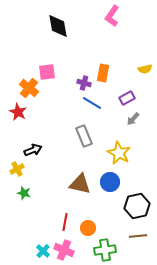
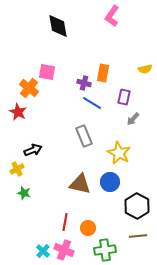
pink square: rotated 18 degrees clockwise
purple rectangle: moved 3 px left, 1 px up; rotated 49 degrees counterclockwise
black hexagon: rotated 20 degrees counterclockwise
